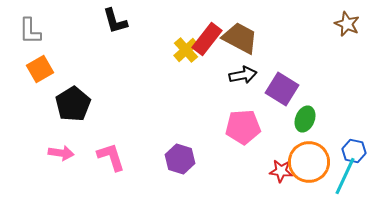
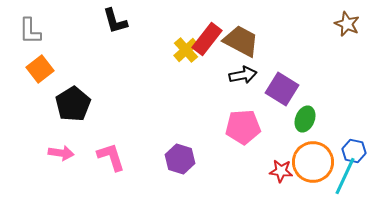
brown trapezoid: moved 1 px right, 3 px down
orange square: rotated 8 degrees counterclockwise
orange circle: moved 4 px right
